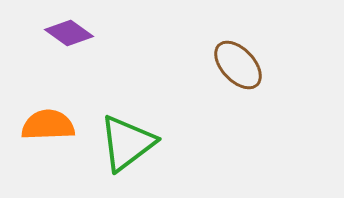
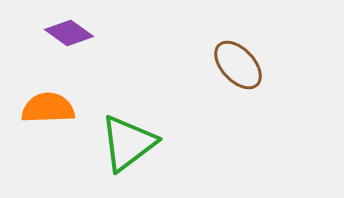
orange semicircle: moved 17 px up
green triangle: moved 1 px right
